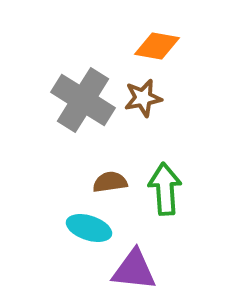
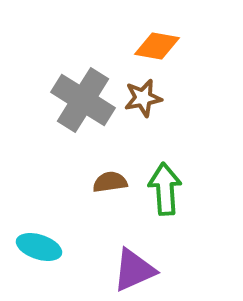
cyan ellipse: moved 50 px left, 19 px down
purple triangle: rotated 30 degrees counterclockwise
